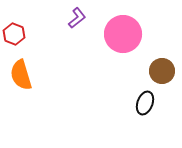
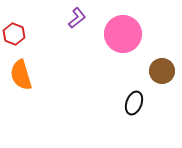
black ellipse: moved 11 px left
